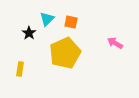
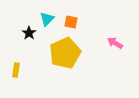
yellow rectangle: moved 4 px left, 1 px down
